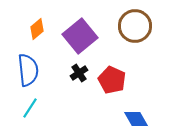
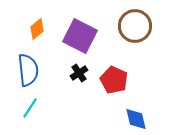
purple square: rotated 24 degrees counterclockwise
red pentagon: moved 2 px right
blue diamond: rotated 15 degrees clockwise
